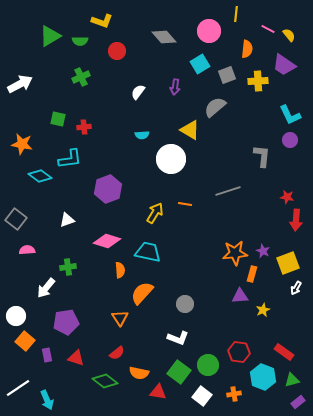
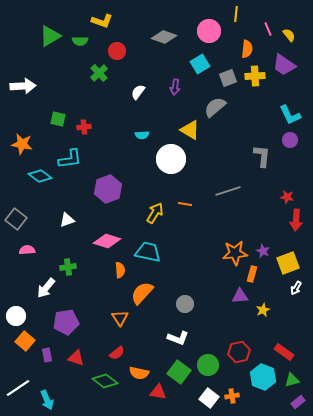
pink line at (268, 29): rotated 40 degrees clockwise
gray diamond at (164, 37): rotated 30 degrees counterclockwise
gray square at (227, 75): moved 1 px right, 3 px down
green cross at (81, 77): moved 18 px right, 4 px up; rotated 18 degrees counterclockwise
yellow cross at (258, 81): moved 3 px left, 5 px up
white arrow at (20, 84): moved 3 px right, 2 px down; rotated 25 degrees clockwise
red hexagon at (239, 352): rotated 20 degrees counterclockwise
orange cross at (234, 394): moved 2 px left, 2 px down
white square at (202, 396): moved 7 px right, 2 px down
